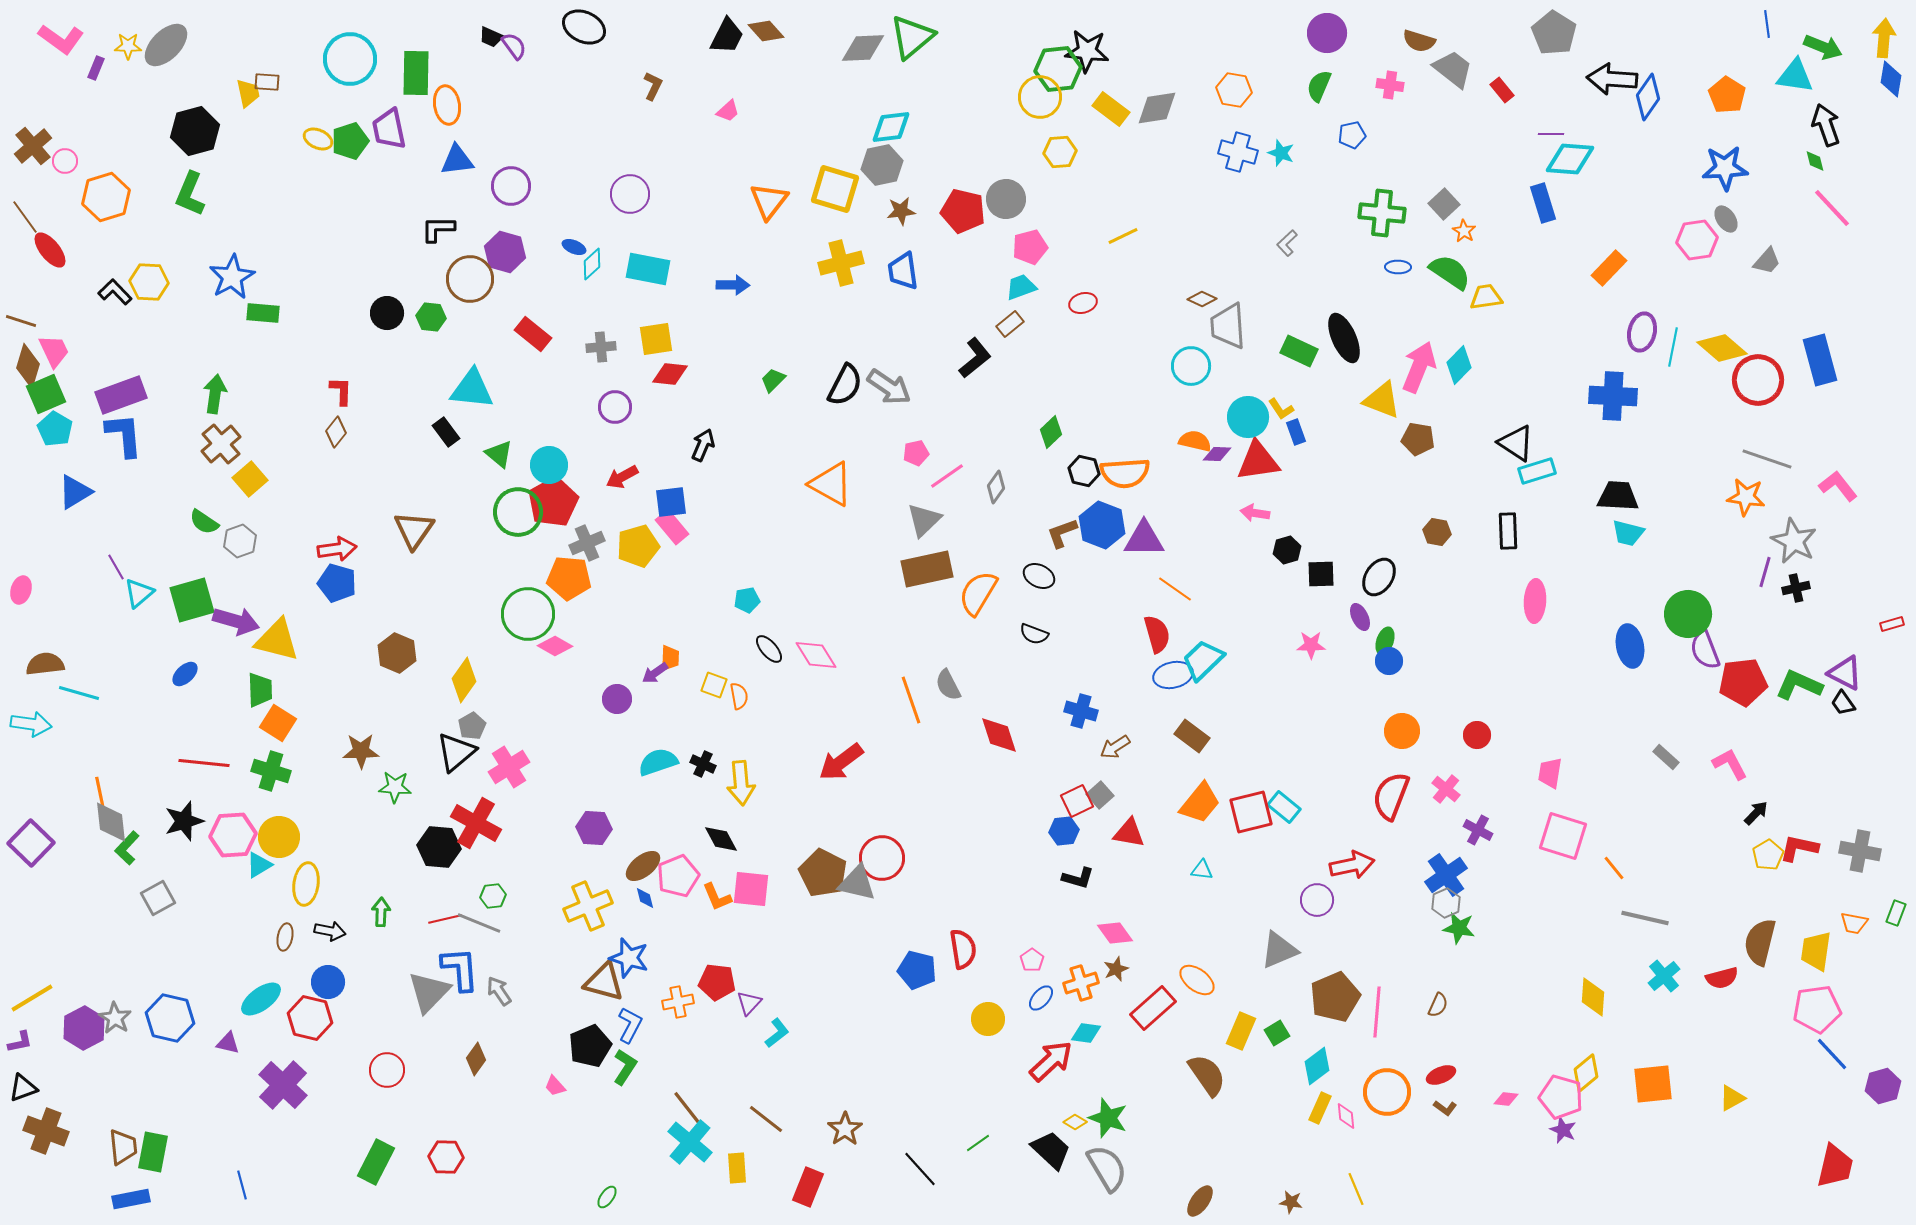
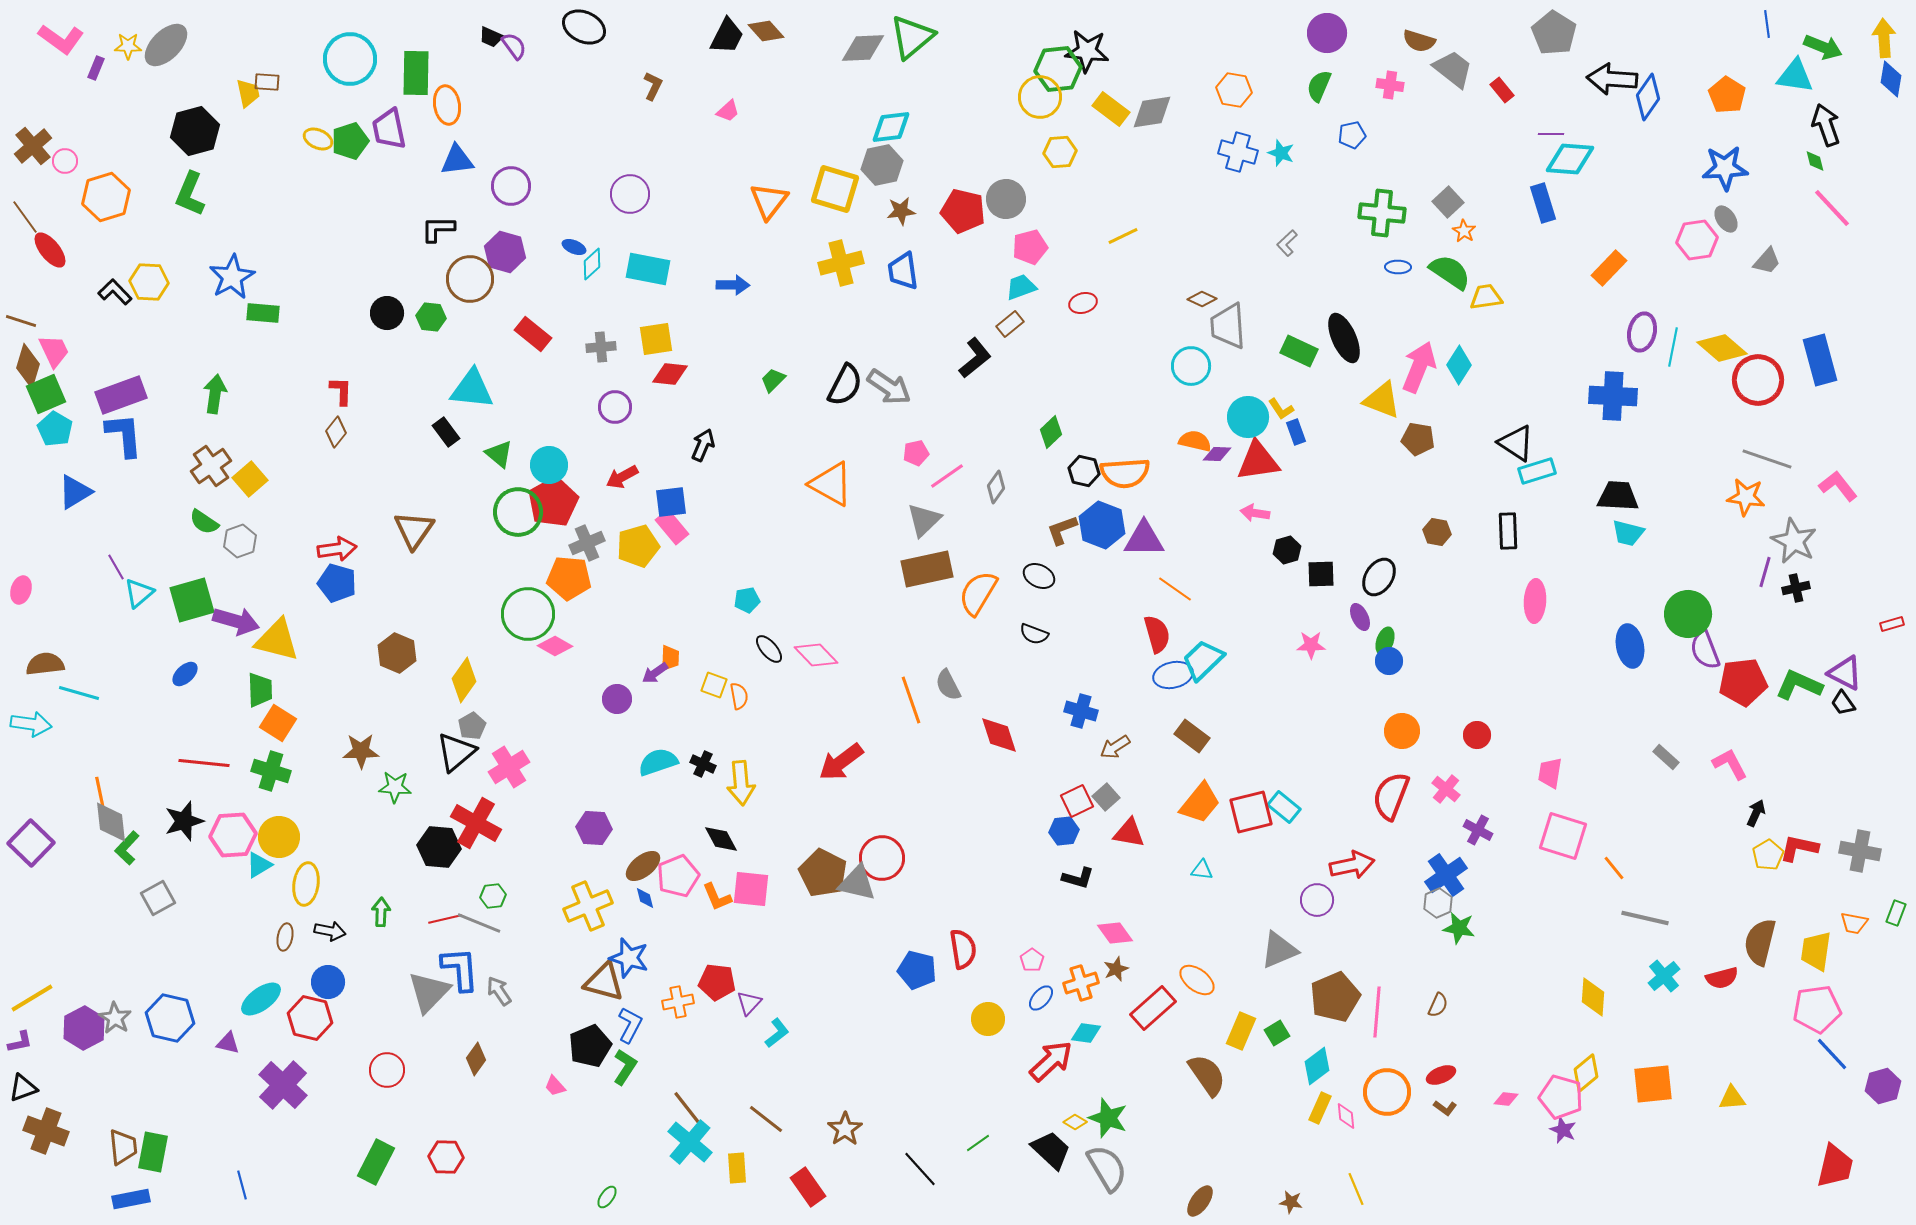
yellow arrow at (1884, 38): rotated 9 degrees counterclockwise
gray diamond at (1157, 108): moved 5 px left, 4 px down
gray square at (1444, 204): moved 4 px right, 2 px up
cyan diamond at (1459, 365): rotated 12 degrees counterclockwise
brown cross at (221, 444): moved 10 px left, 22 px down; rotated 6 degrees clockwise
brown L-shape at (1062, 533): moved 3 px up
pink diamond at (816, 655): rotated 12 degrees counterclockwise
gray square at (1100, 795): moved 6 px right, 2 px down
black arrow at (1756, 813): rotated 20 degrees counterclockwise
gray hexagon at (1446, 903): moved 8 px left
yellow triangle at (1732, 1098): rotated 24 degrees clockwise
red rectangle at (808, 1187): rotated 57 degrees counterclockwise
